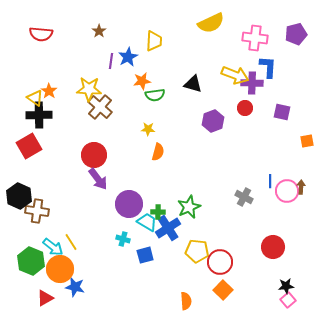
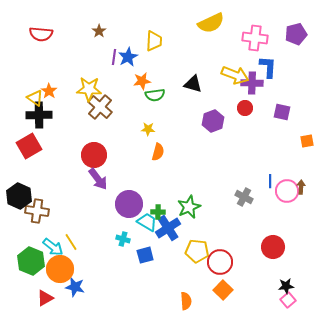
purple line at (111, 61): moved 3 px right, 4 px up
